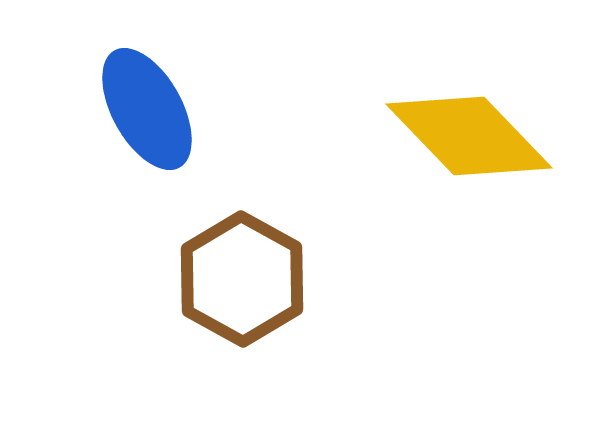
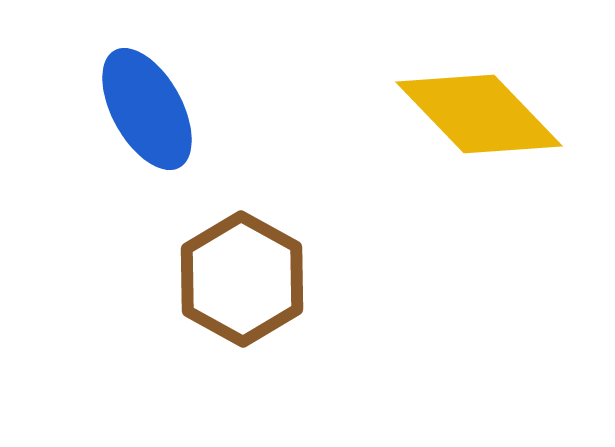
yellow diamond: moved 10 px right, 22 px up
